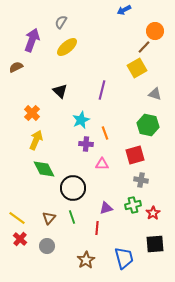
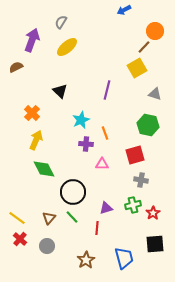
purple line: moved 5 px right
black circle: moved 4 px down
green line: rotated 24 degrees counterclockwise
